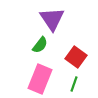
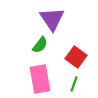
pink rectangle: rotated 32 degrees counterclockwise
